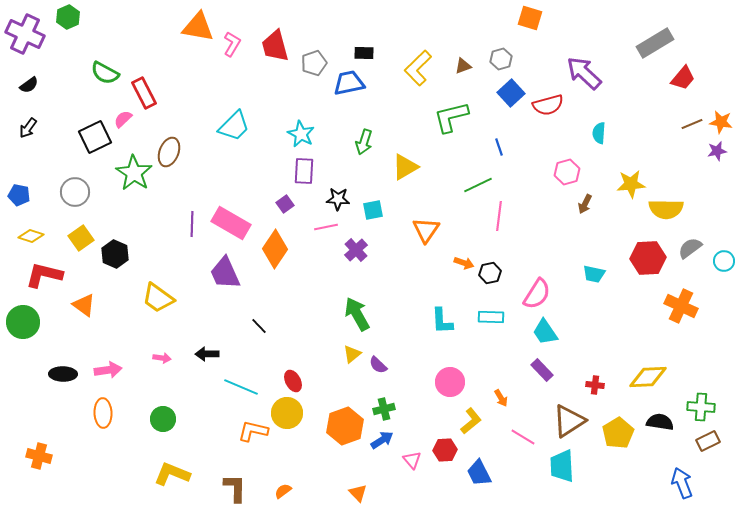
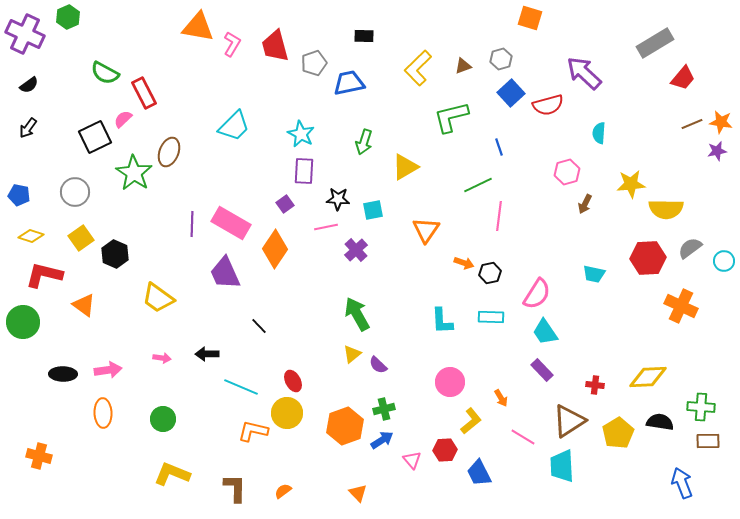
black rectangle at (364, 53): moved 17 px up
brown rectangle at (708, 441): rotated 25 degrees clockwise
